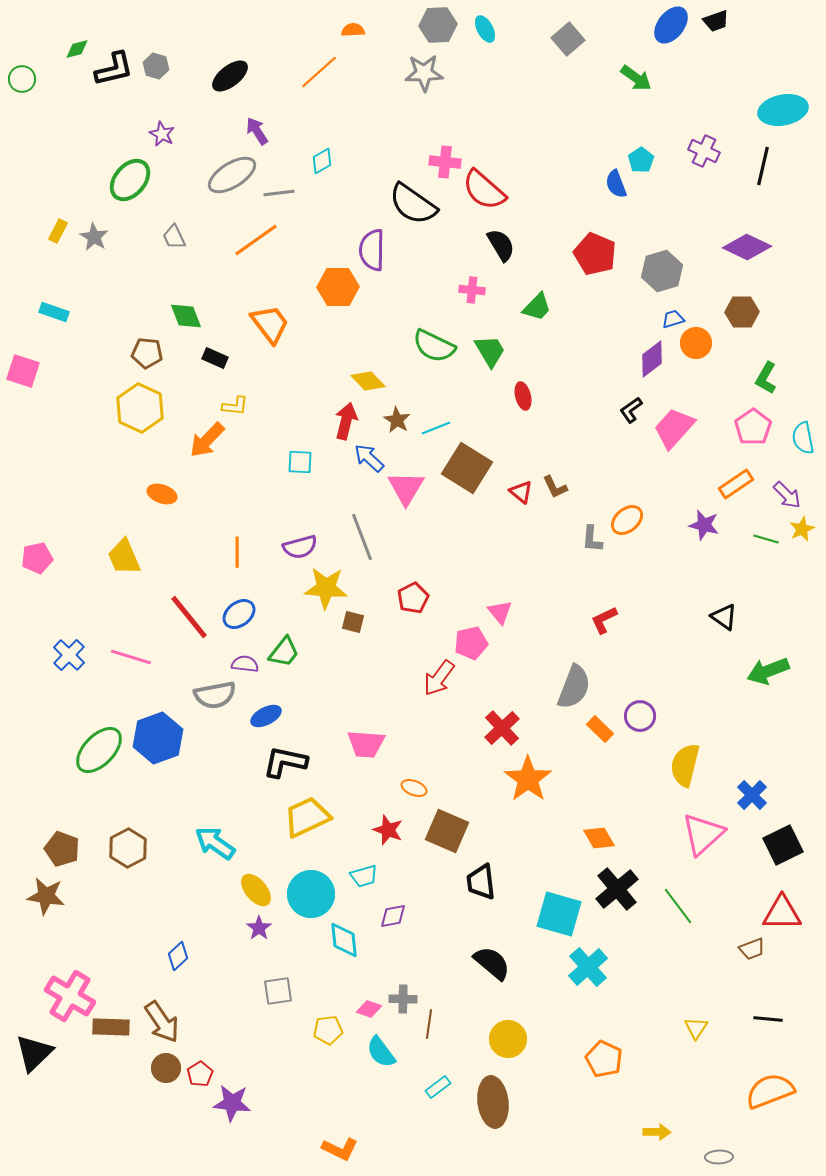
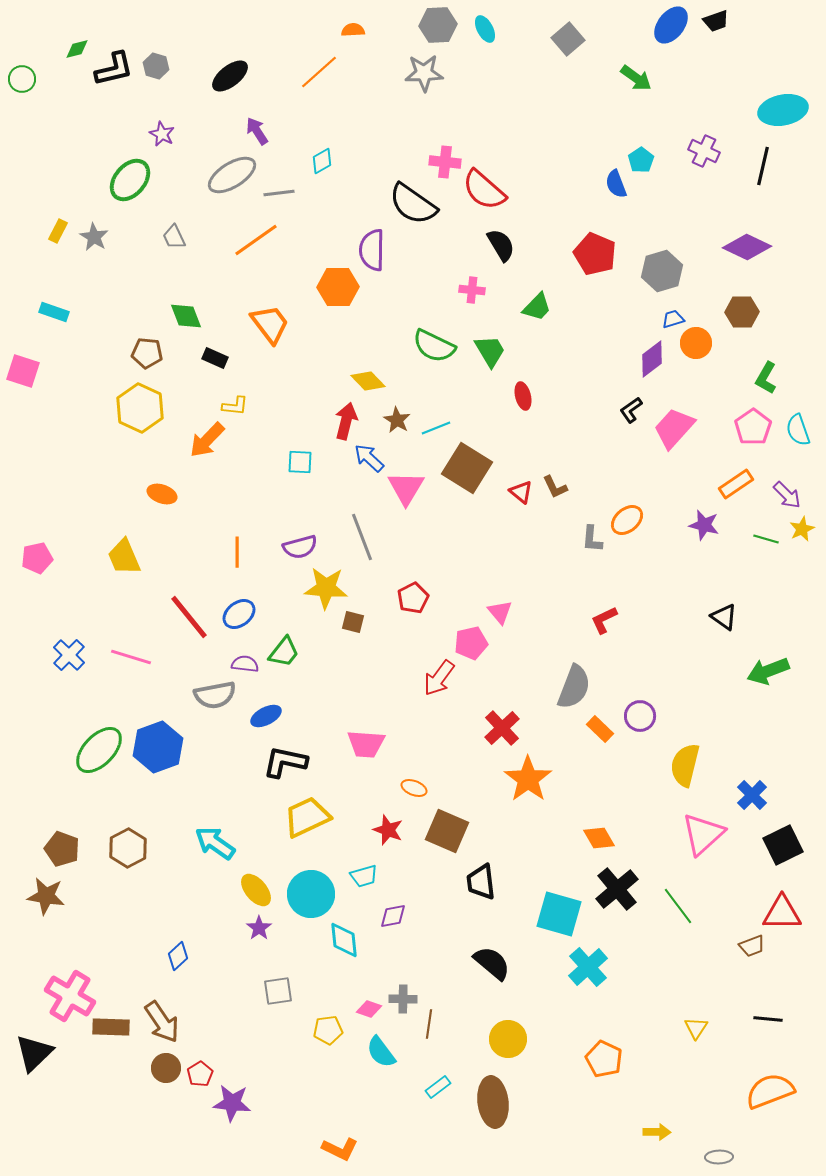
cyan semicircle at (803, 438): moved 5 px left, 8 px up; rotated 8 degrees counterclockwise
blue hexagon at (158, 738): moved 9 px down
brown trapezoid at (752, 949): moved 3 px up
